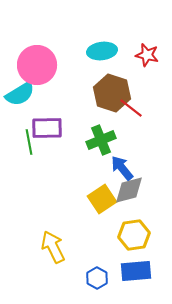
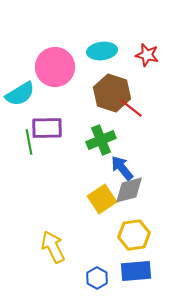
pink circle: moved 18 px right, 2 px down
